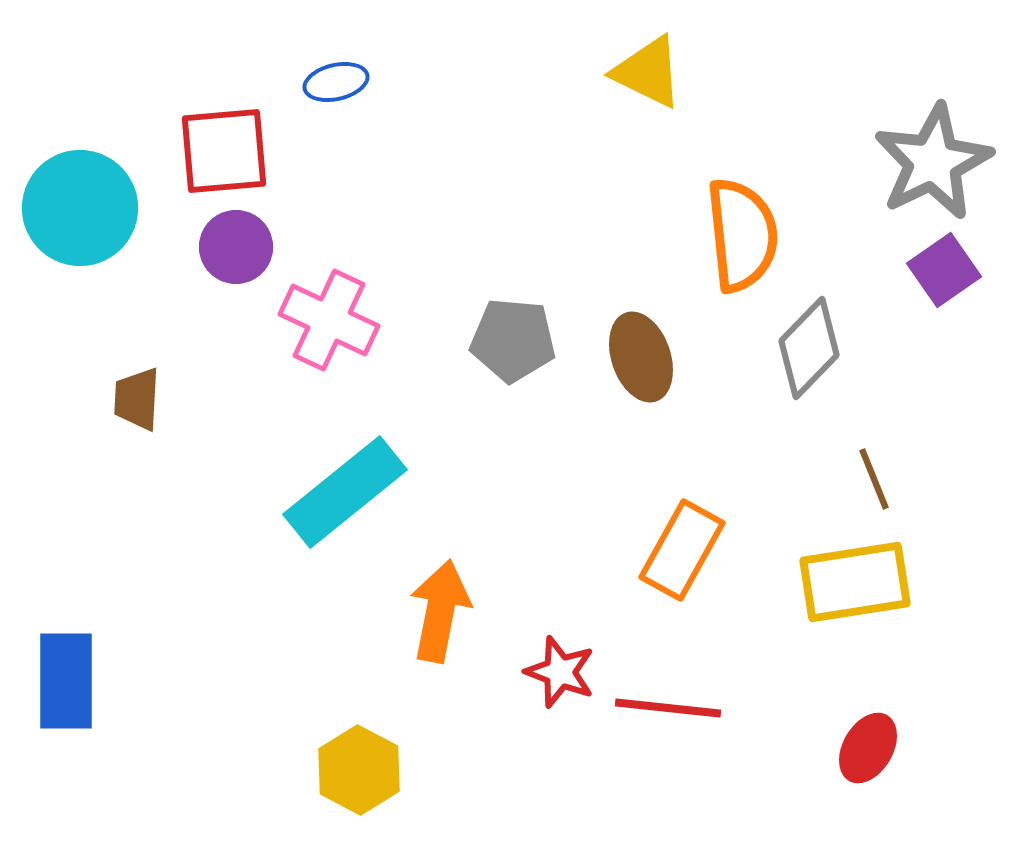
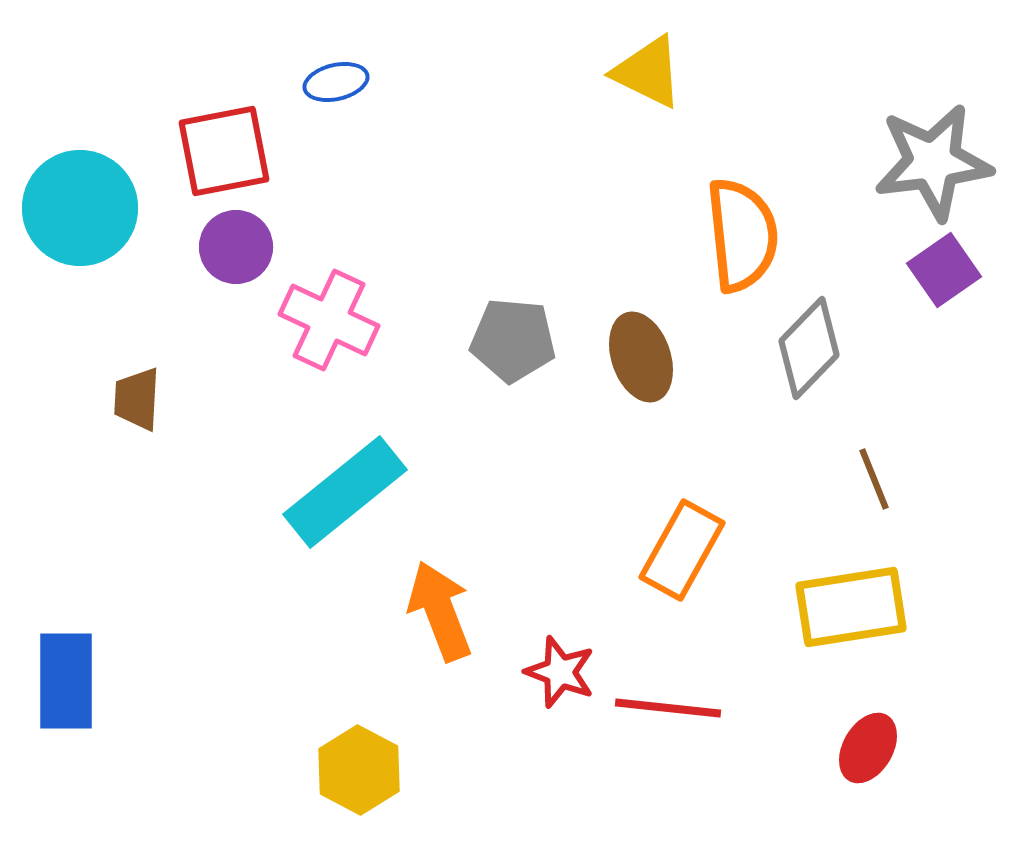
red square: rotated 6 degrees counterclockwise
gray star: rotated 19 degrees clockwise
yellow rectangle: moved 4 px left, 25 px down
orange arrow: rotated 32 degrees counterclockwise
